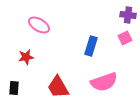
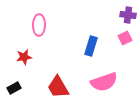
pink ellipse: rotated 60 degrees clockwise
red star: moved 2 px left
black rectangle: rotated 56 degrees clockwise
